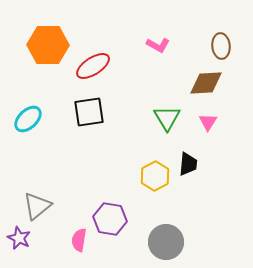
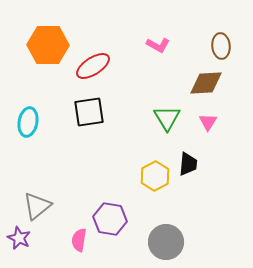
cyan ellipse: moved 3 px down; rotated 36 degrees counterclockwise
